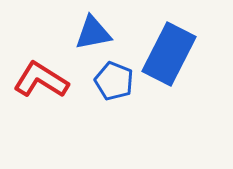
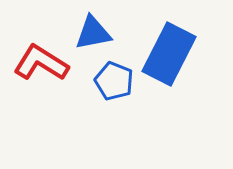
red L-shape: moved 17 px up
